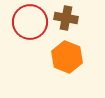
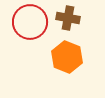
brown cross: moved 2 px right
